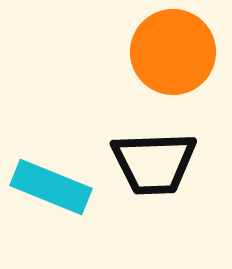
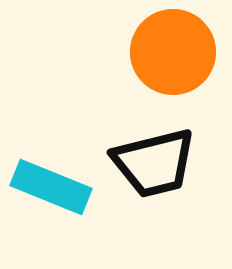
black trapezoid: rotated 12 degrees counterclockwise
